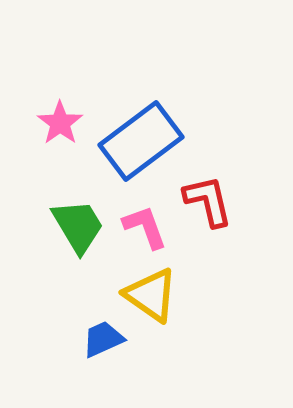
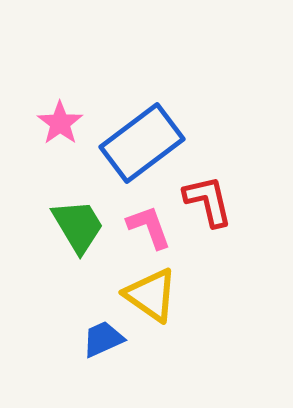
blue rectangle: moved 1 px right, 2 px down
pink L-shape: moved 4 px right
